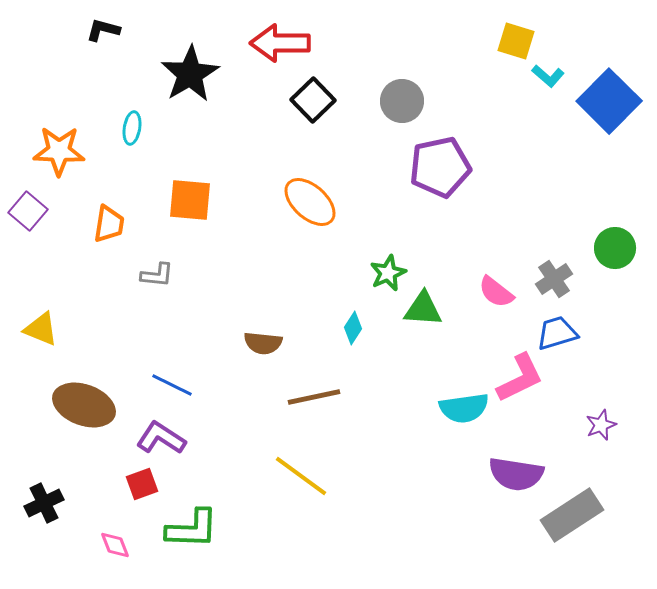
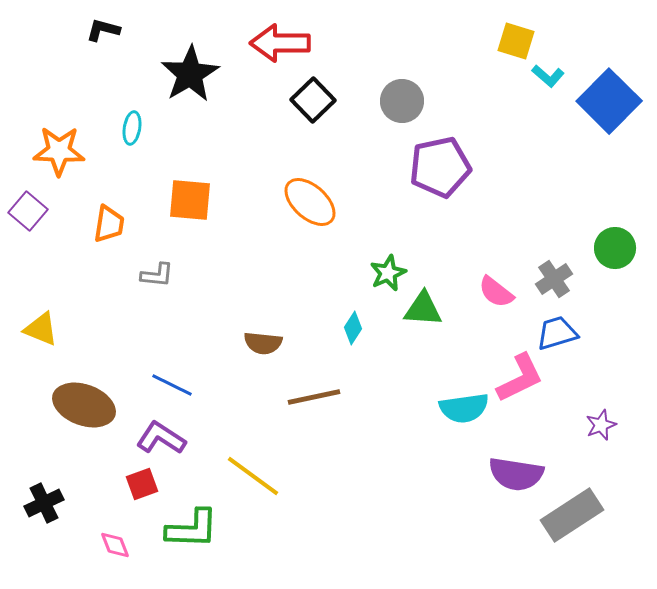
yellow line: moved 48 px left
